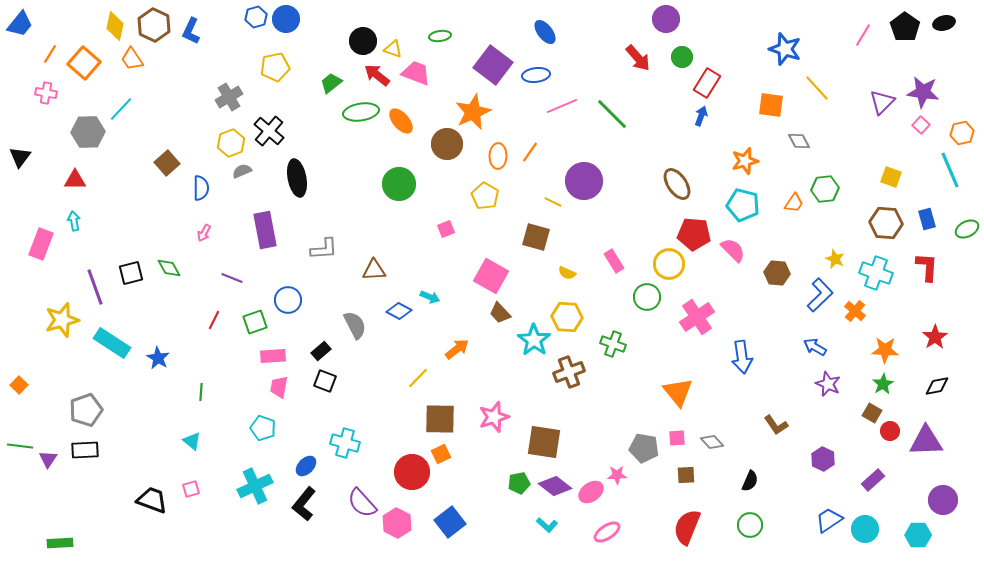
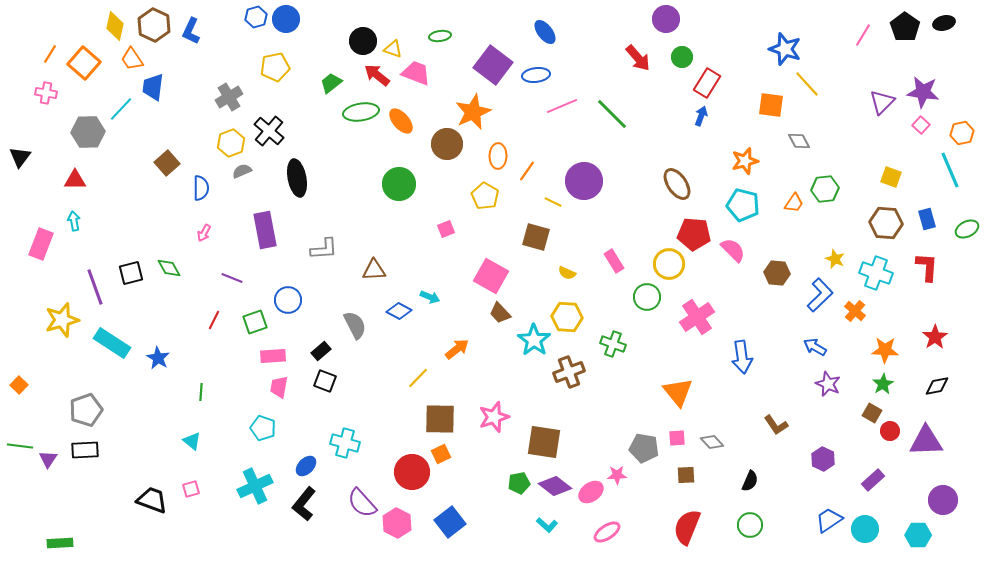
blue trapezoid at (20, 24): moved 133 px right, 63 px down; rotated 148 degrees clockwise
yellow line at (817, 88): moved 10 px left, 4 px up
orange line at (530, 152): moved 3 px left, 19 px down
